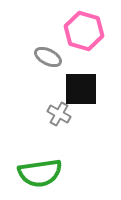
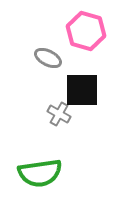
pink hexagon: moved 2 px right
gray ellipse: moved 1 px down
black square: moved 1 px right, 1 px down
